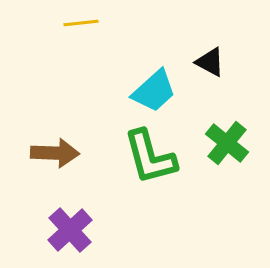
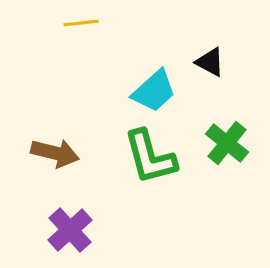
brown arrow: rotated 12 degrees clockwise
